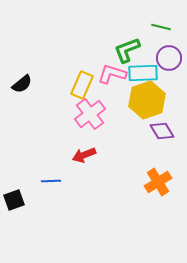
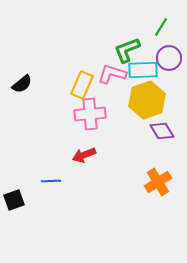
green line: rotated 72 degrees counterclockwise
cyan rectangle: moved 3 px up
pink cross: rotated 32 degrees clockwise
